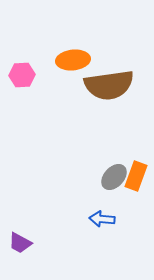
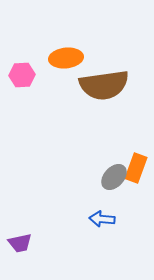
orange ellipse: moved 7 px left, 2 px up
brown semicircle: moved 5 px left
orange rectangle: moved 8 px up
purple trapezoid: rotated 40 degrees counterclockwise
